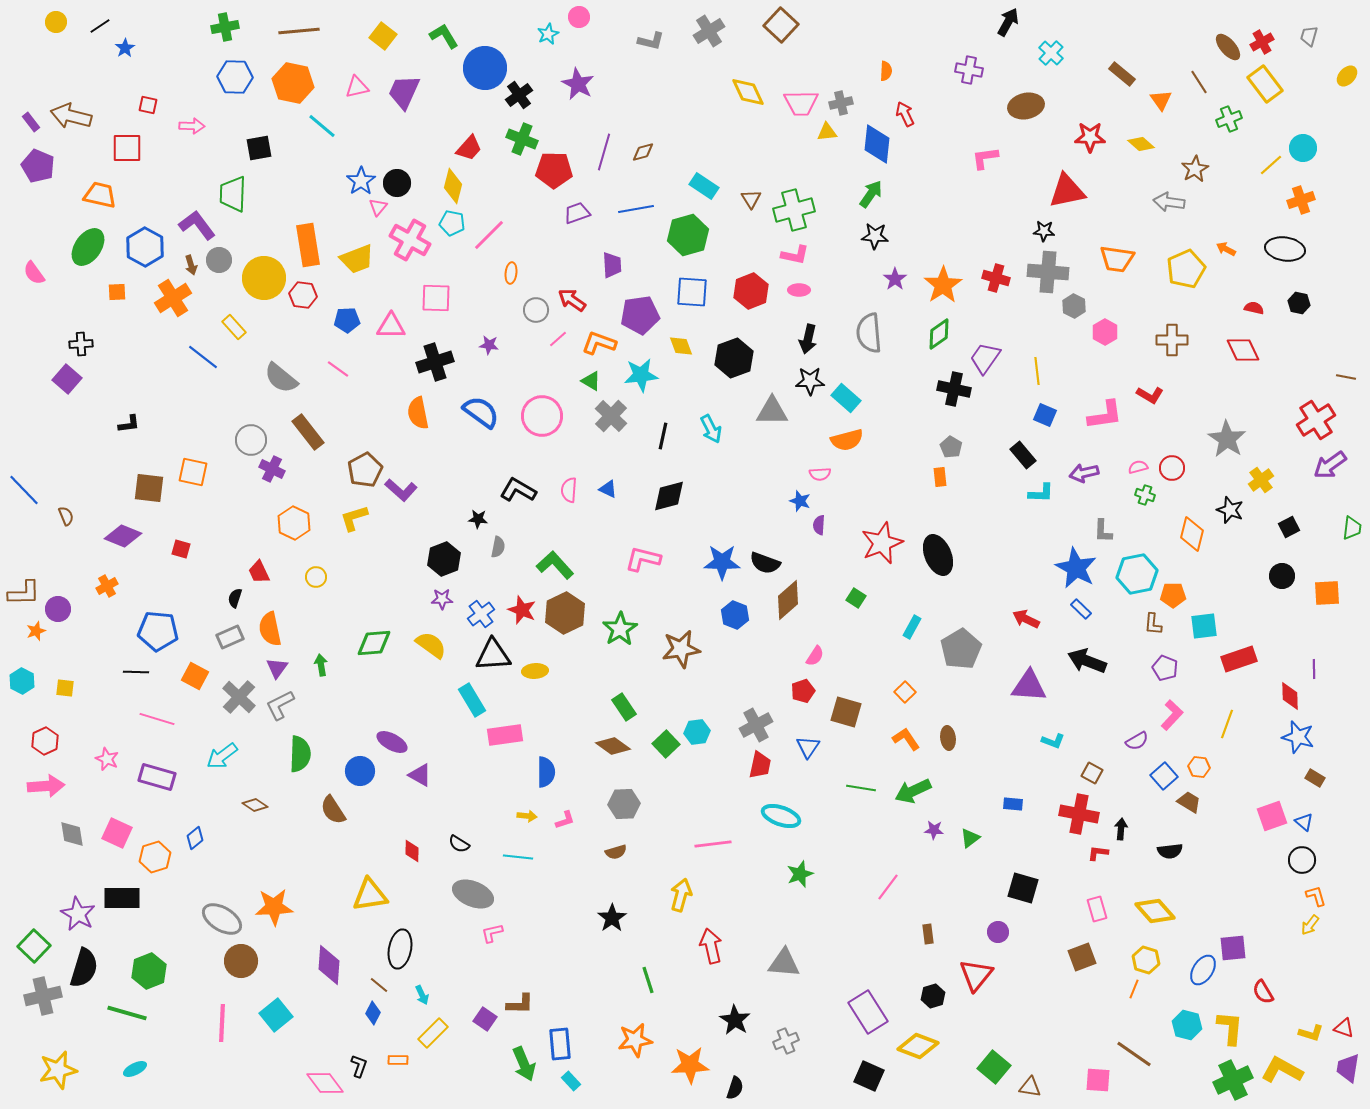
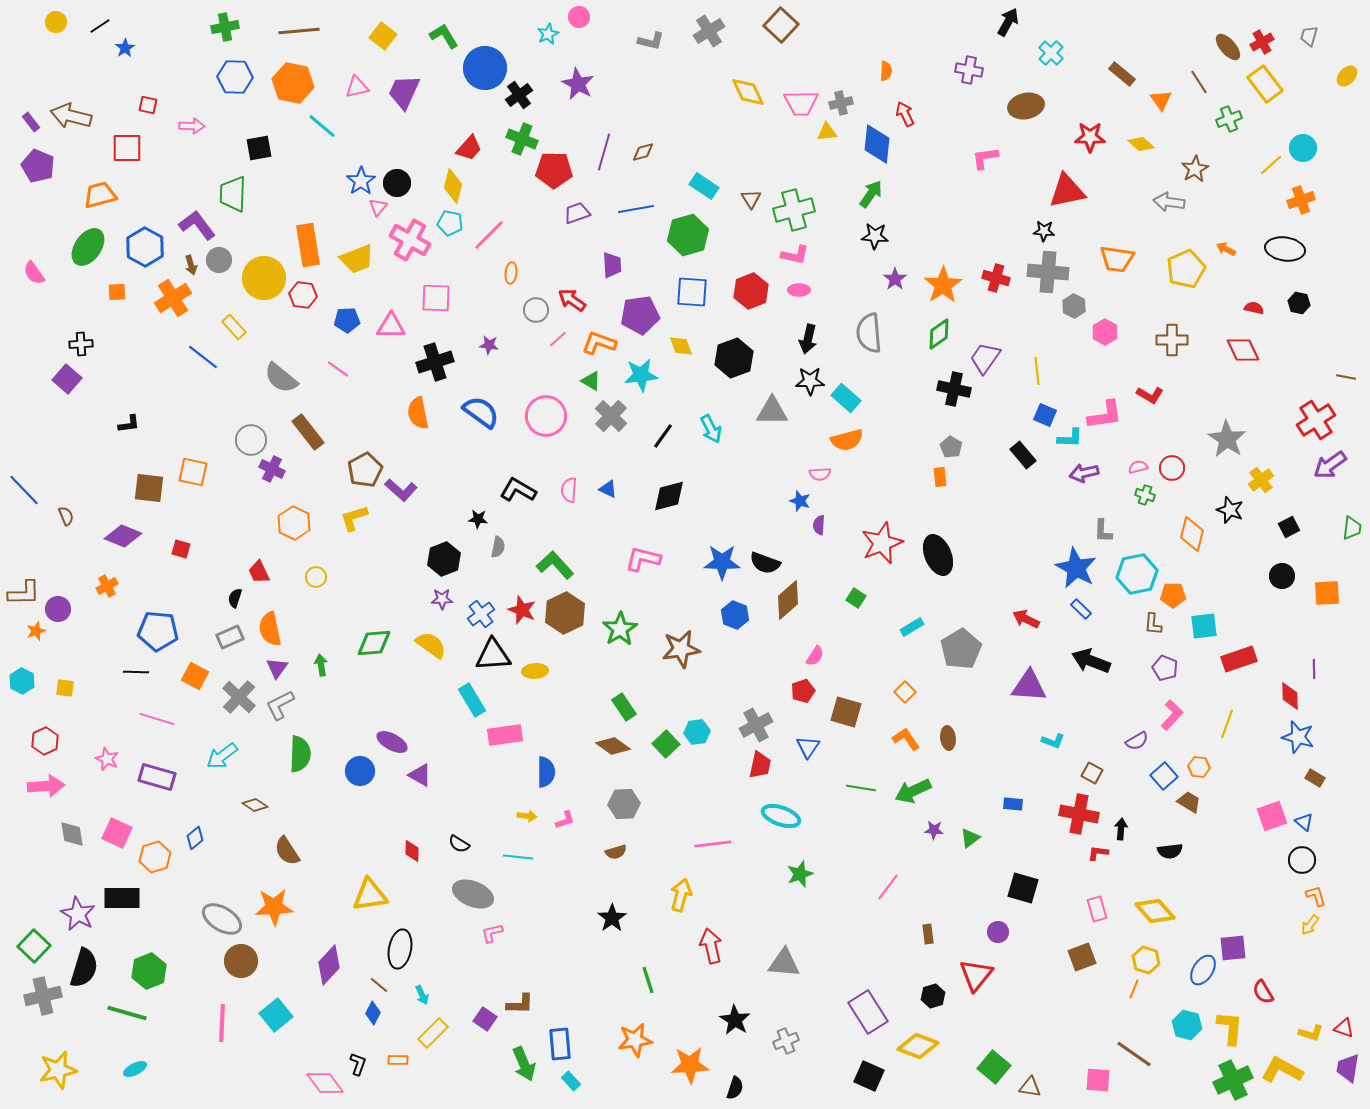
orange trapezoid at (100, 195): rotated 28 degrees counterclockwise
cyan pentagon at (452, 223): moved 2 px left
pink circle at (542, 416): moved 4 px right
black line at (663, 436): rotated 24 degrees clockwise
cyan L-shape at (1041, 493): moved 29 px right, 55 px up
cyan rectangle at (912, 627): rotated 30 degrees clockwise
black arrow at (1087, 661): moved 4 px right
brown semicircle at (333, 810): moved 46 px left, 41 px down
purple diamond at (329, 965): rotated 39 degrees clockwise
black L-shape at (359, 1066): moved 1 px left, 2 px up
